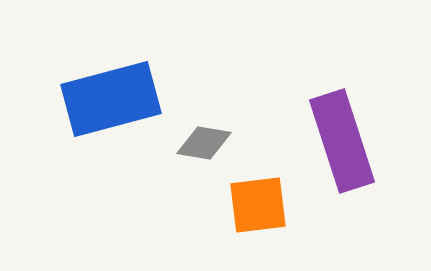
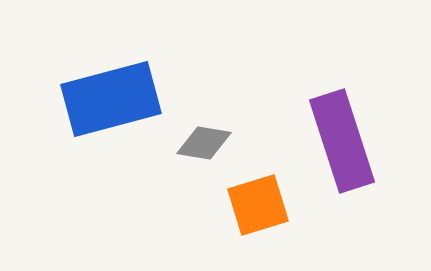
orange square: rotated 10 degrees counterclockwise
